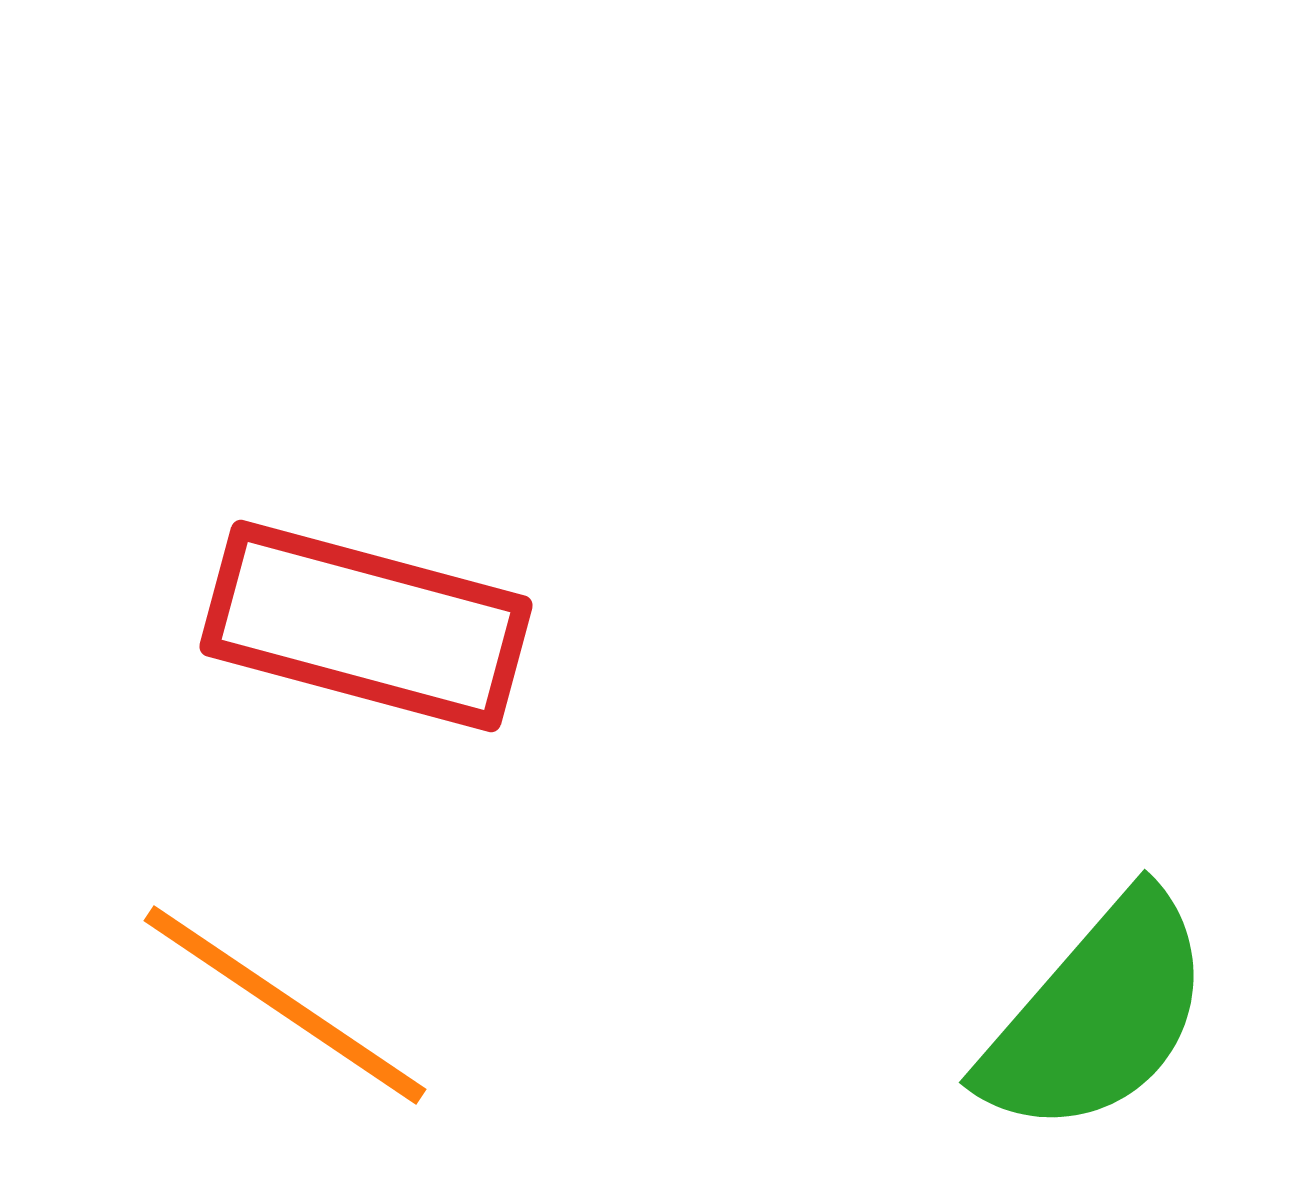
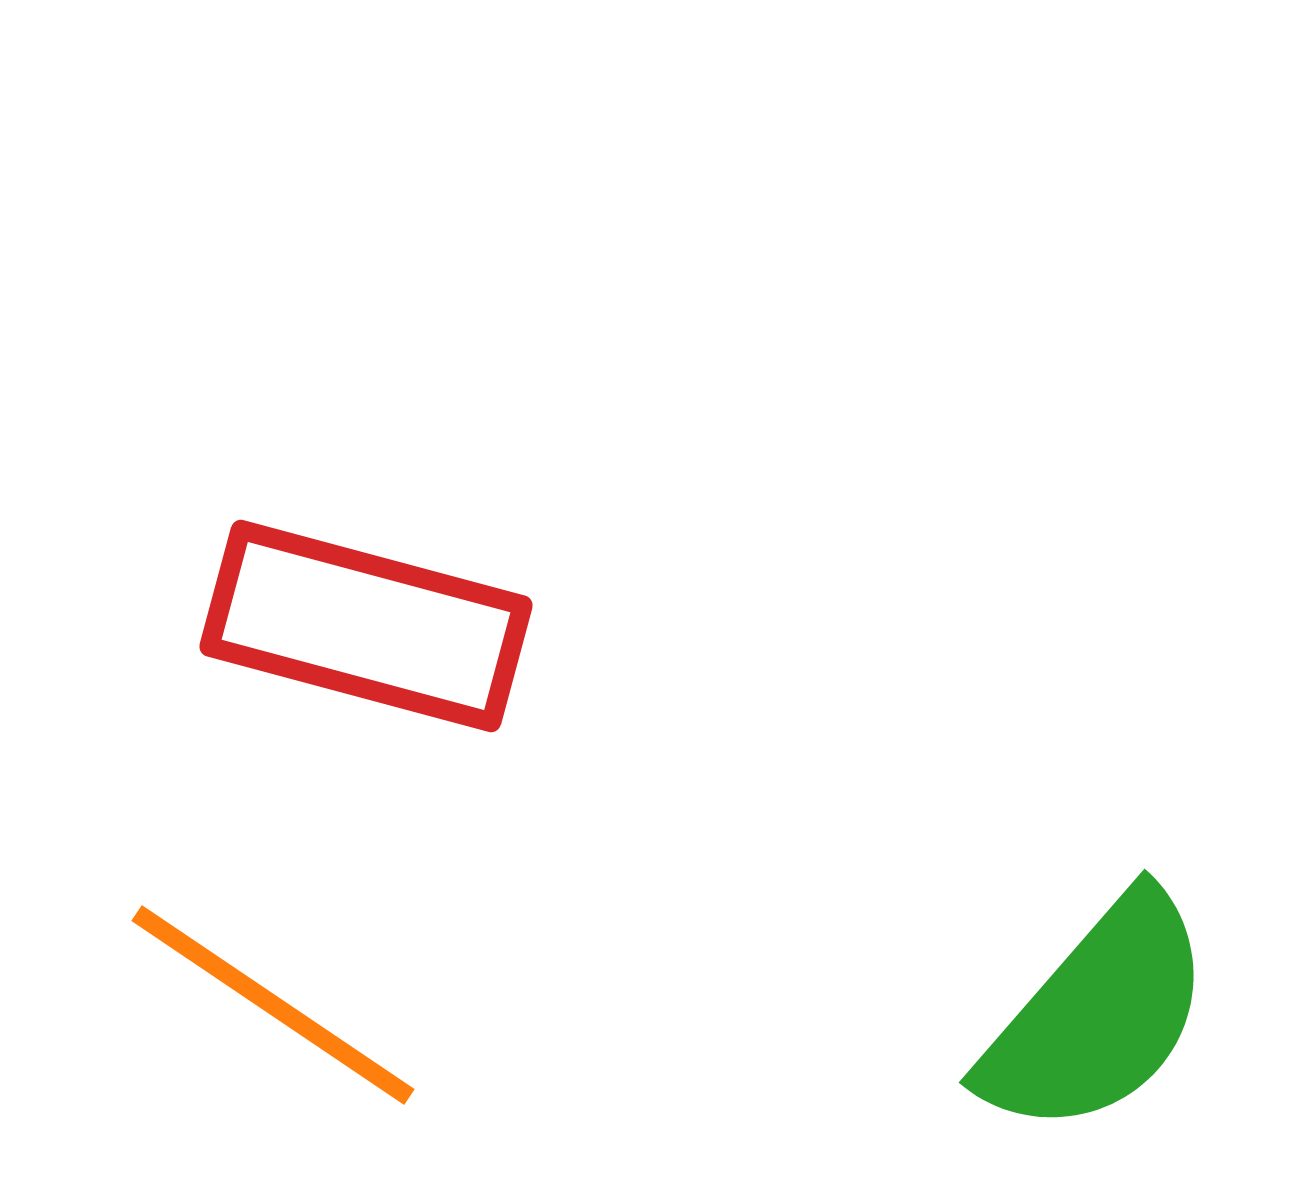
orange line: moved 12 px left
